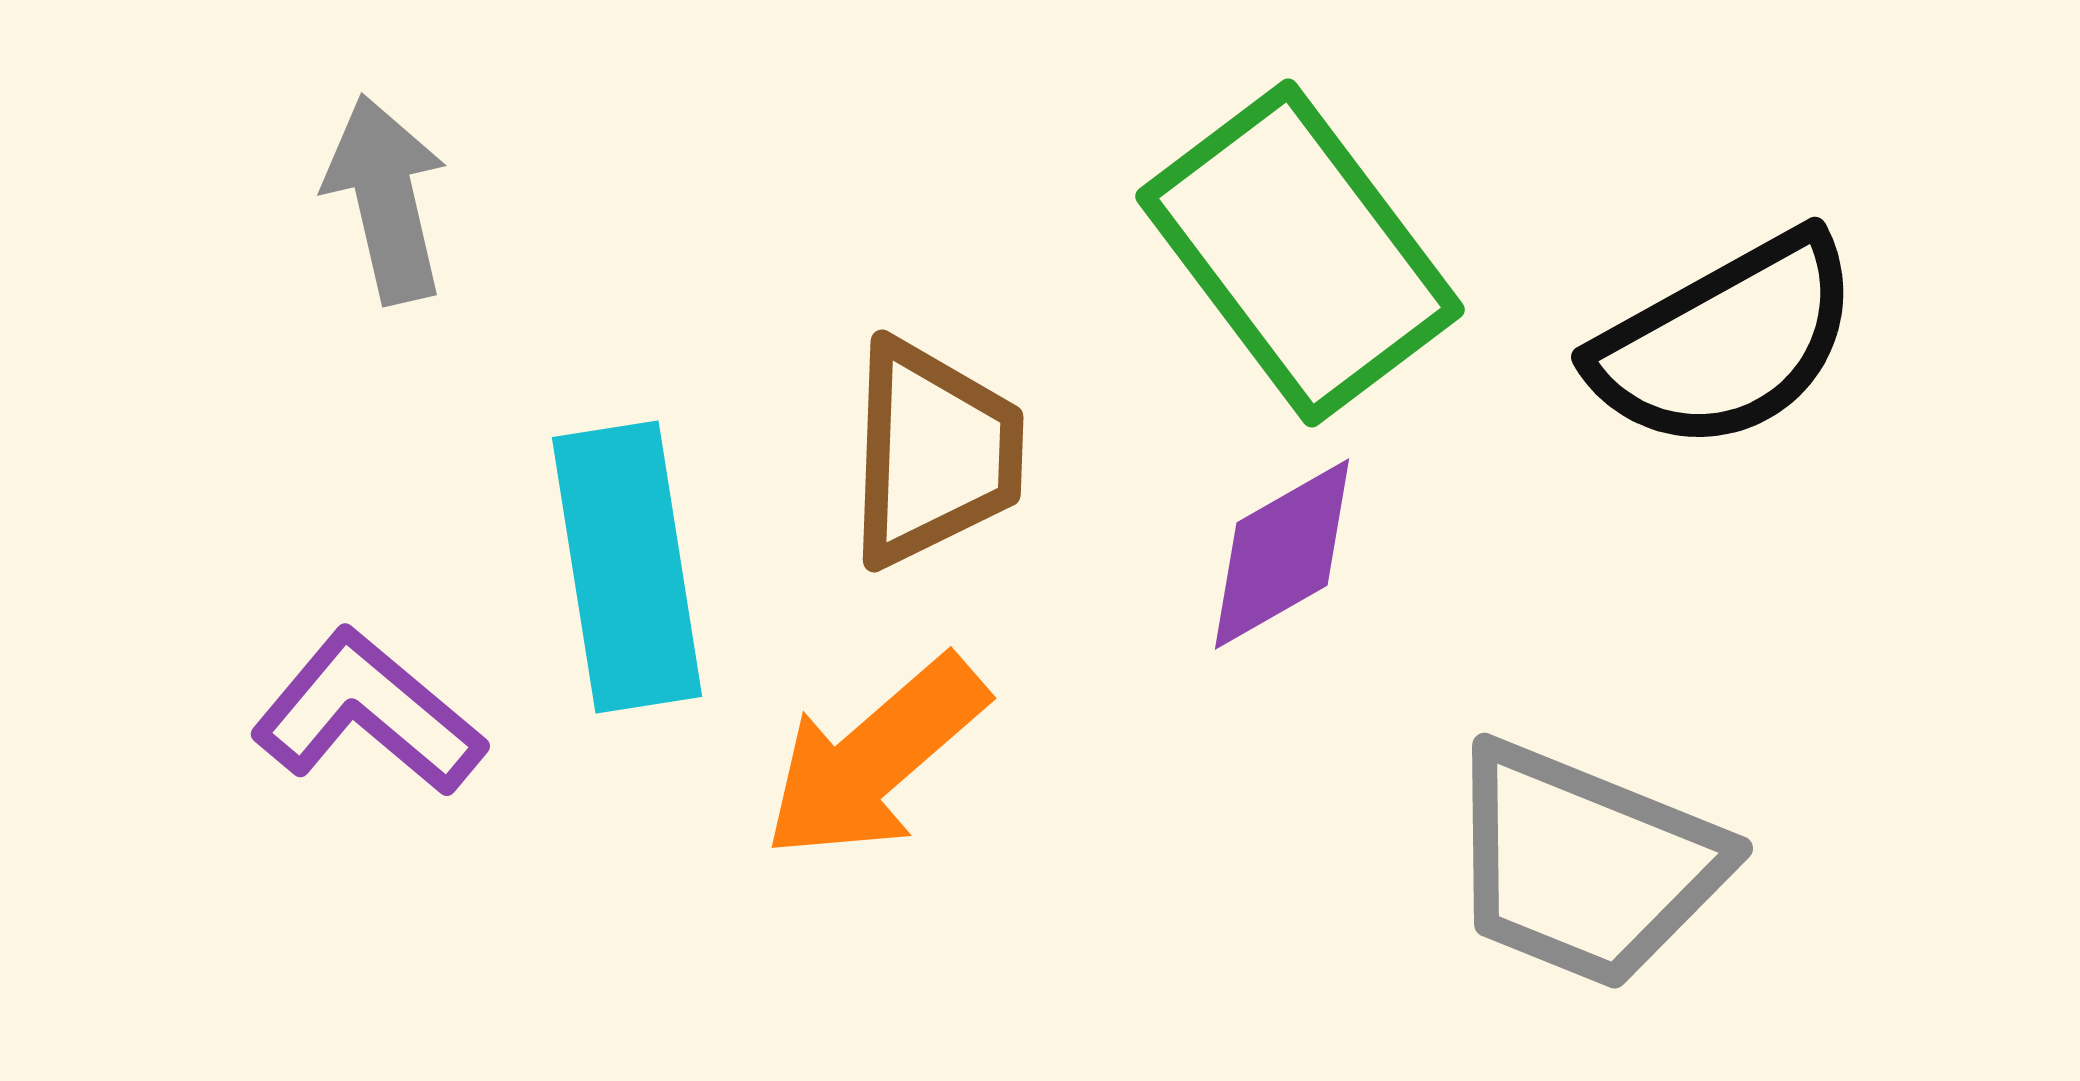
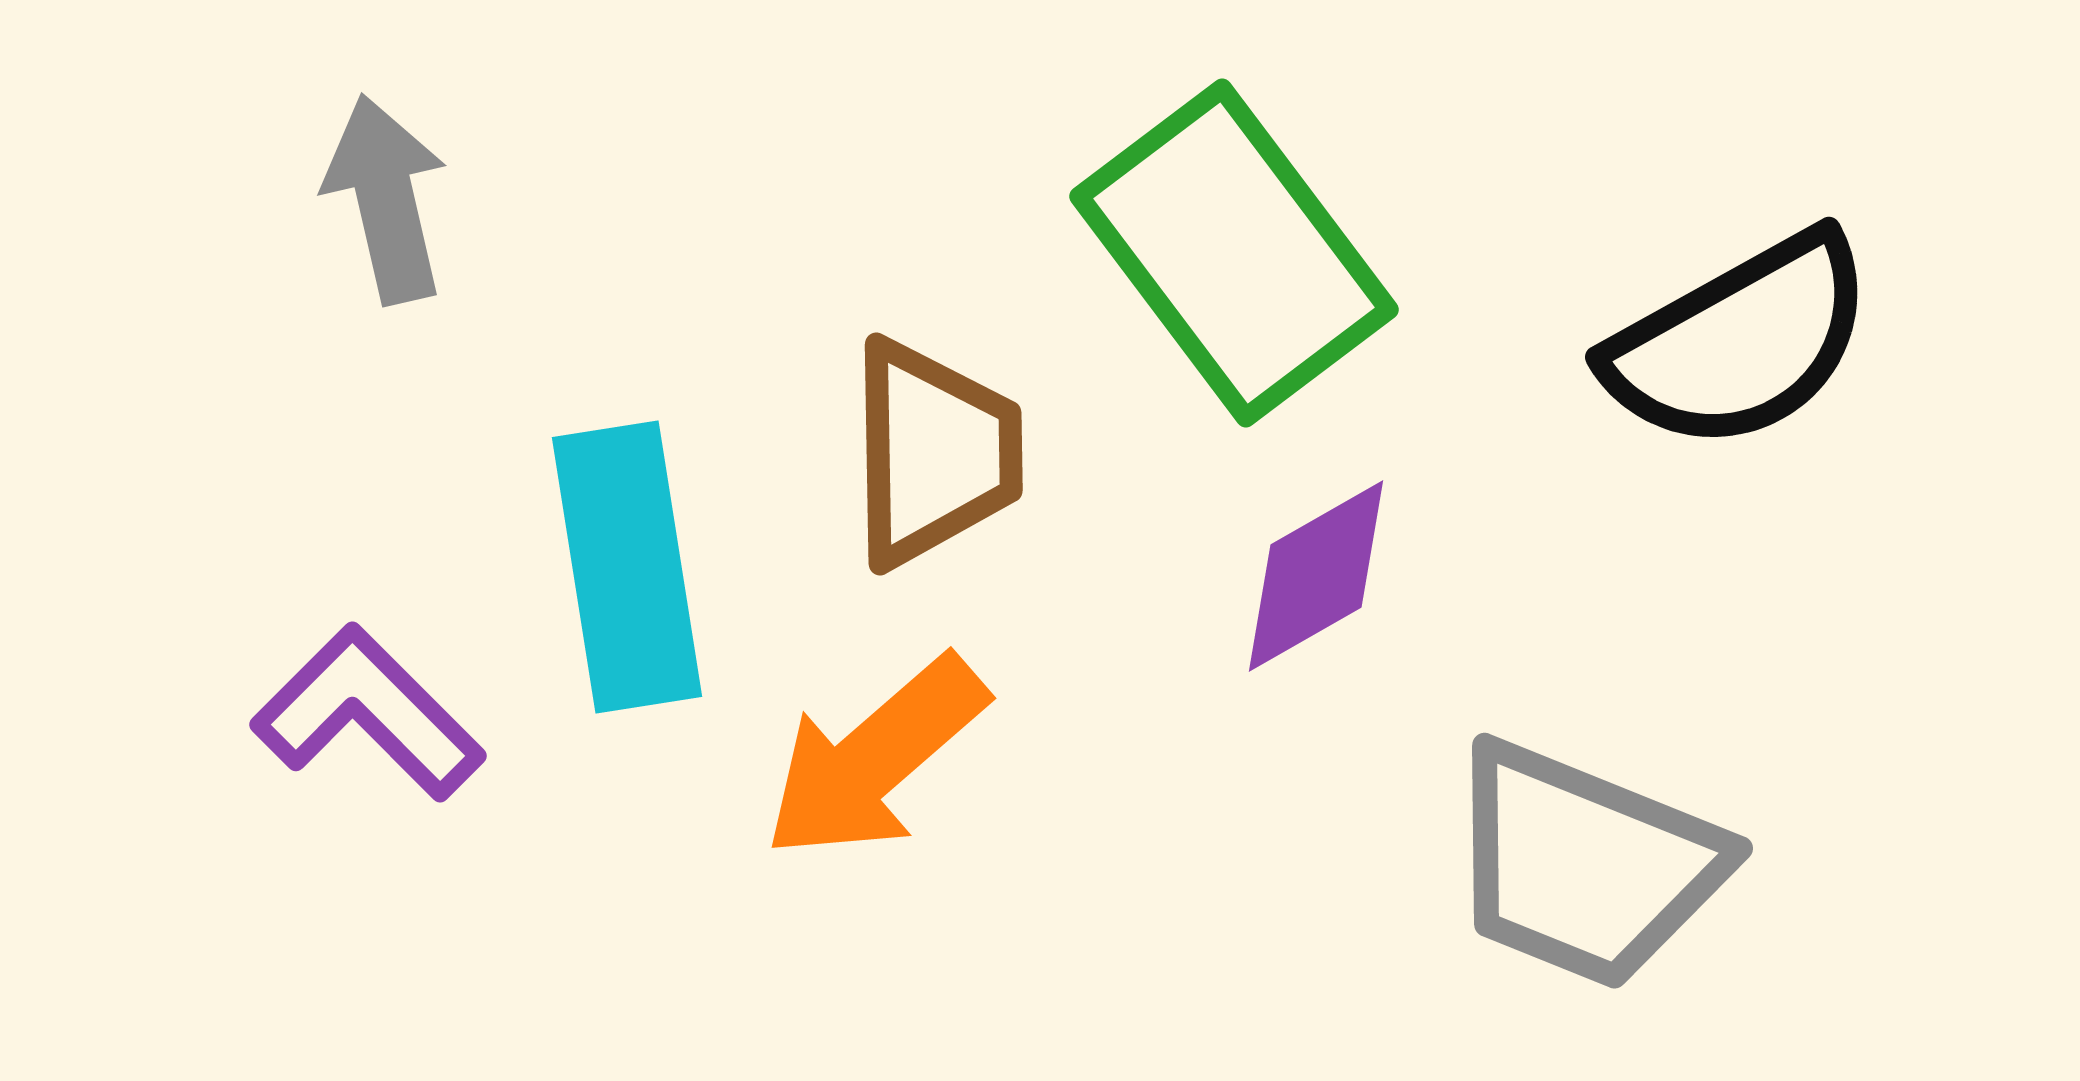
green rectangle: moved 66 px left
black semicircle: moved 14 px right
brown trapezoid: rotated 3 degrees counterclockwise
purple diamond: moved 34 px right, 22 px down
purple L-shape: rotated 5 degrees clockwise
